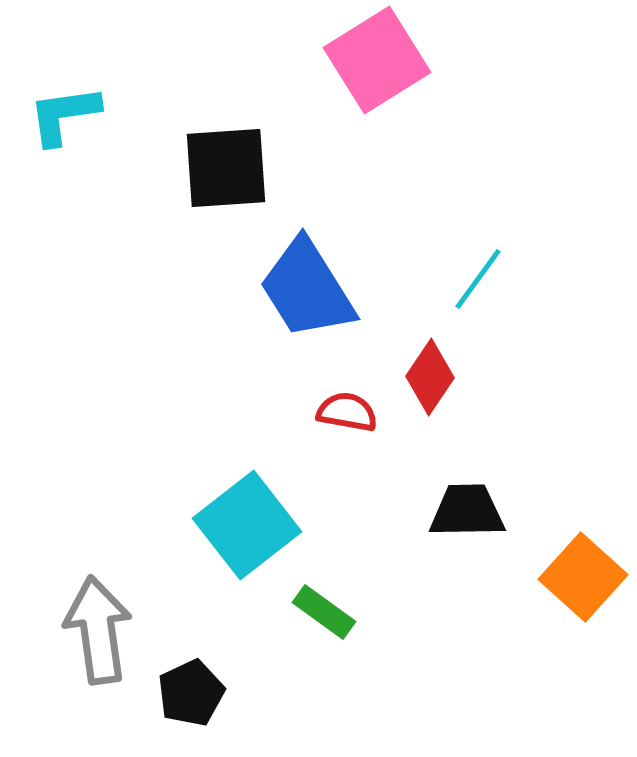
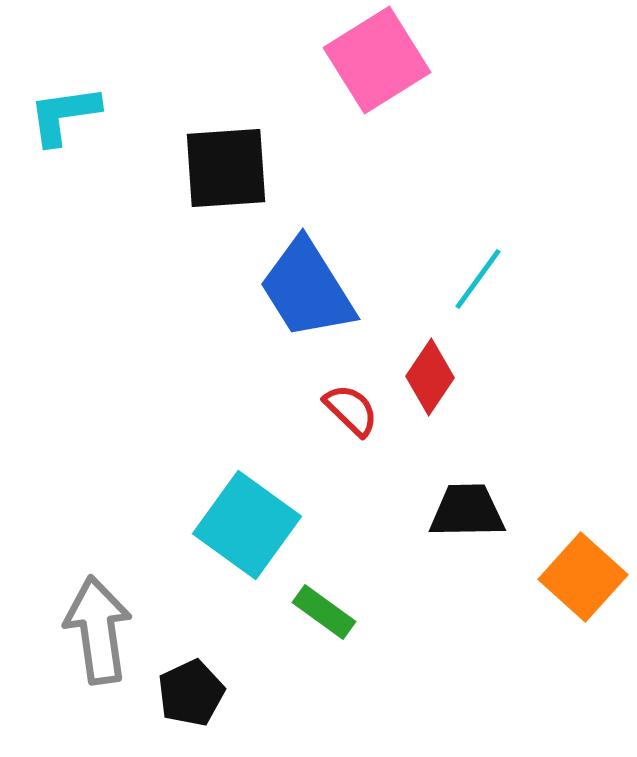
red semicircle: moved 4 px right, 2 px up; rotated 34 degrees clockwise
cyan square: rotated 16 degrees counterclockwise
